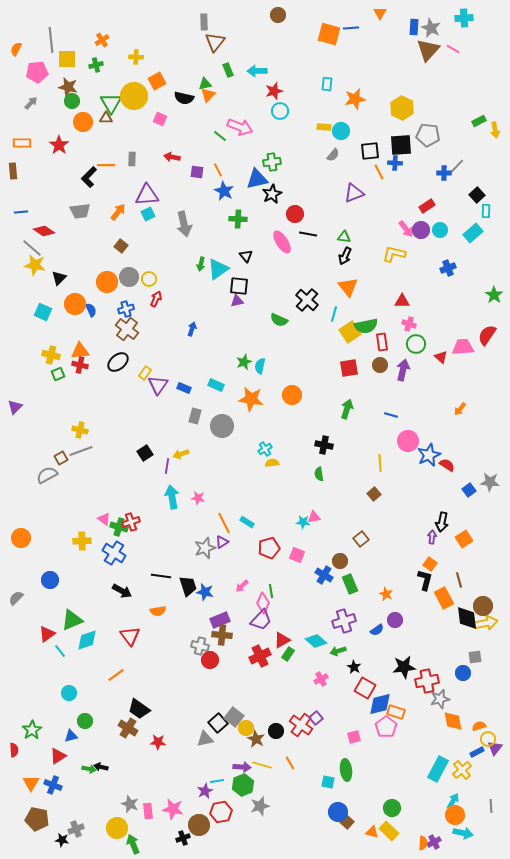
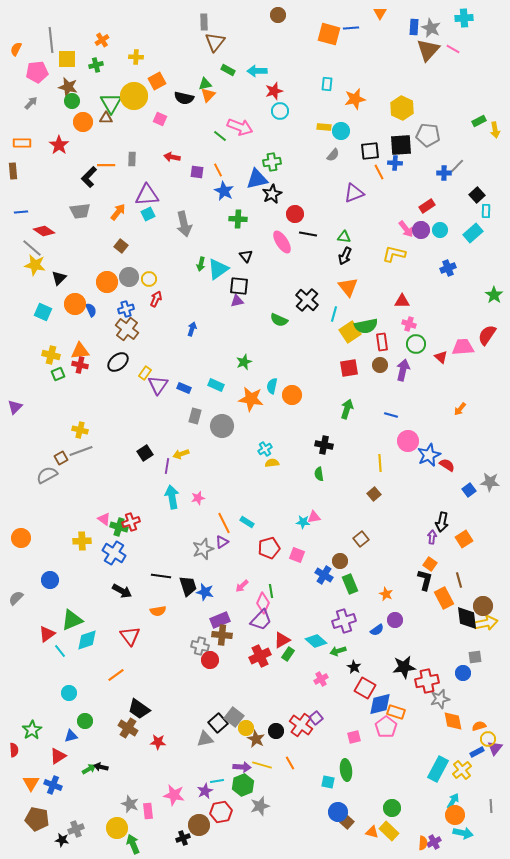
green rectangle at (228, 70): rotated 40 degrees counterclockwise
cyan semicircle at (260, 366): moved 12 px right, 20 px down
pink star at (198, 498): rotated 24 degrees counterclockwise
gray star at (205, 548): moved 2 px left, 1 px down
green arrow at (89, 769): rotated 40 degrees counterclockwise
pink star at (173, 809): moved 1 px right, 14 px up
